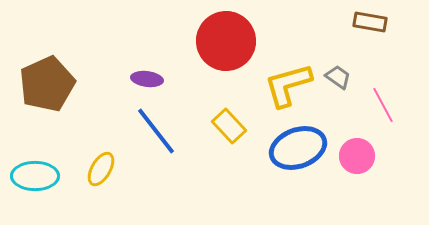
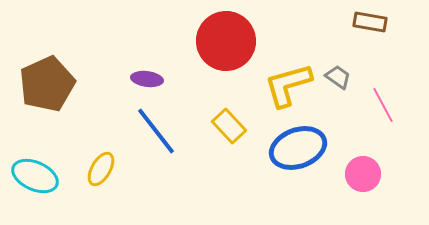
pink circle: moved 6 px right, 18 px down
cyan ellipse: rotated 24 degrees clockwise
